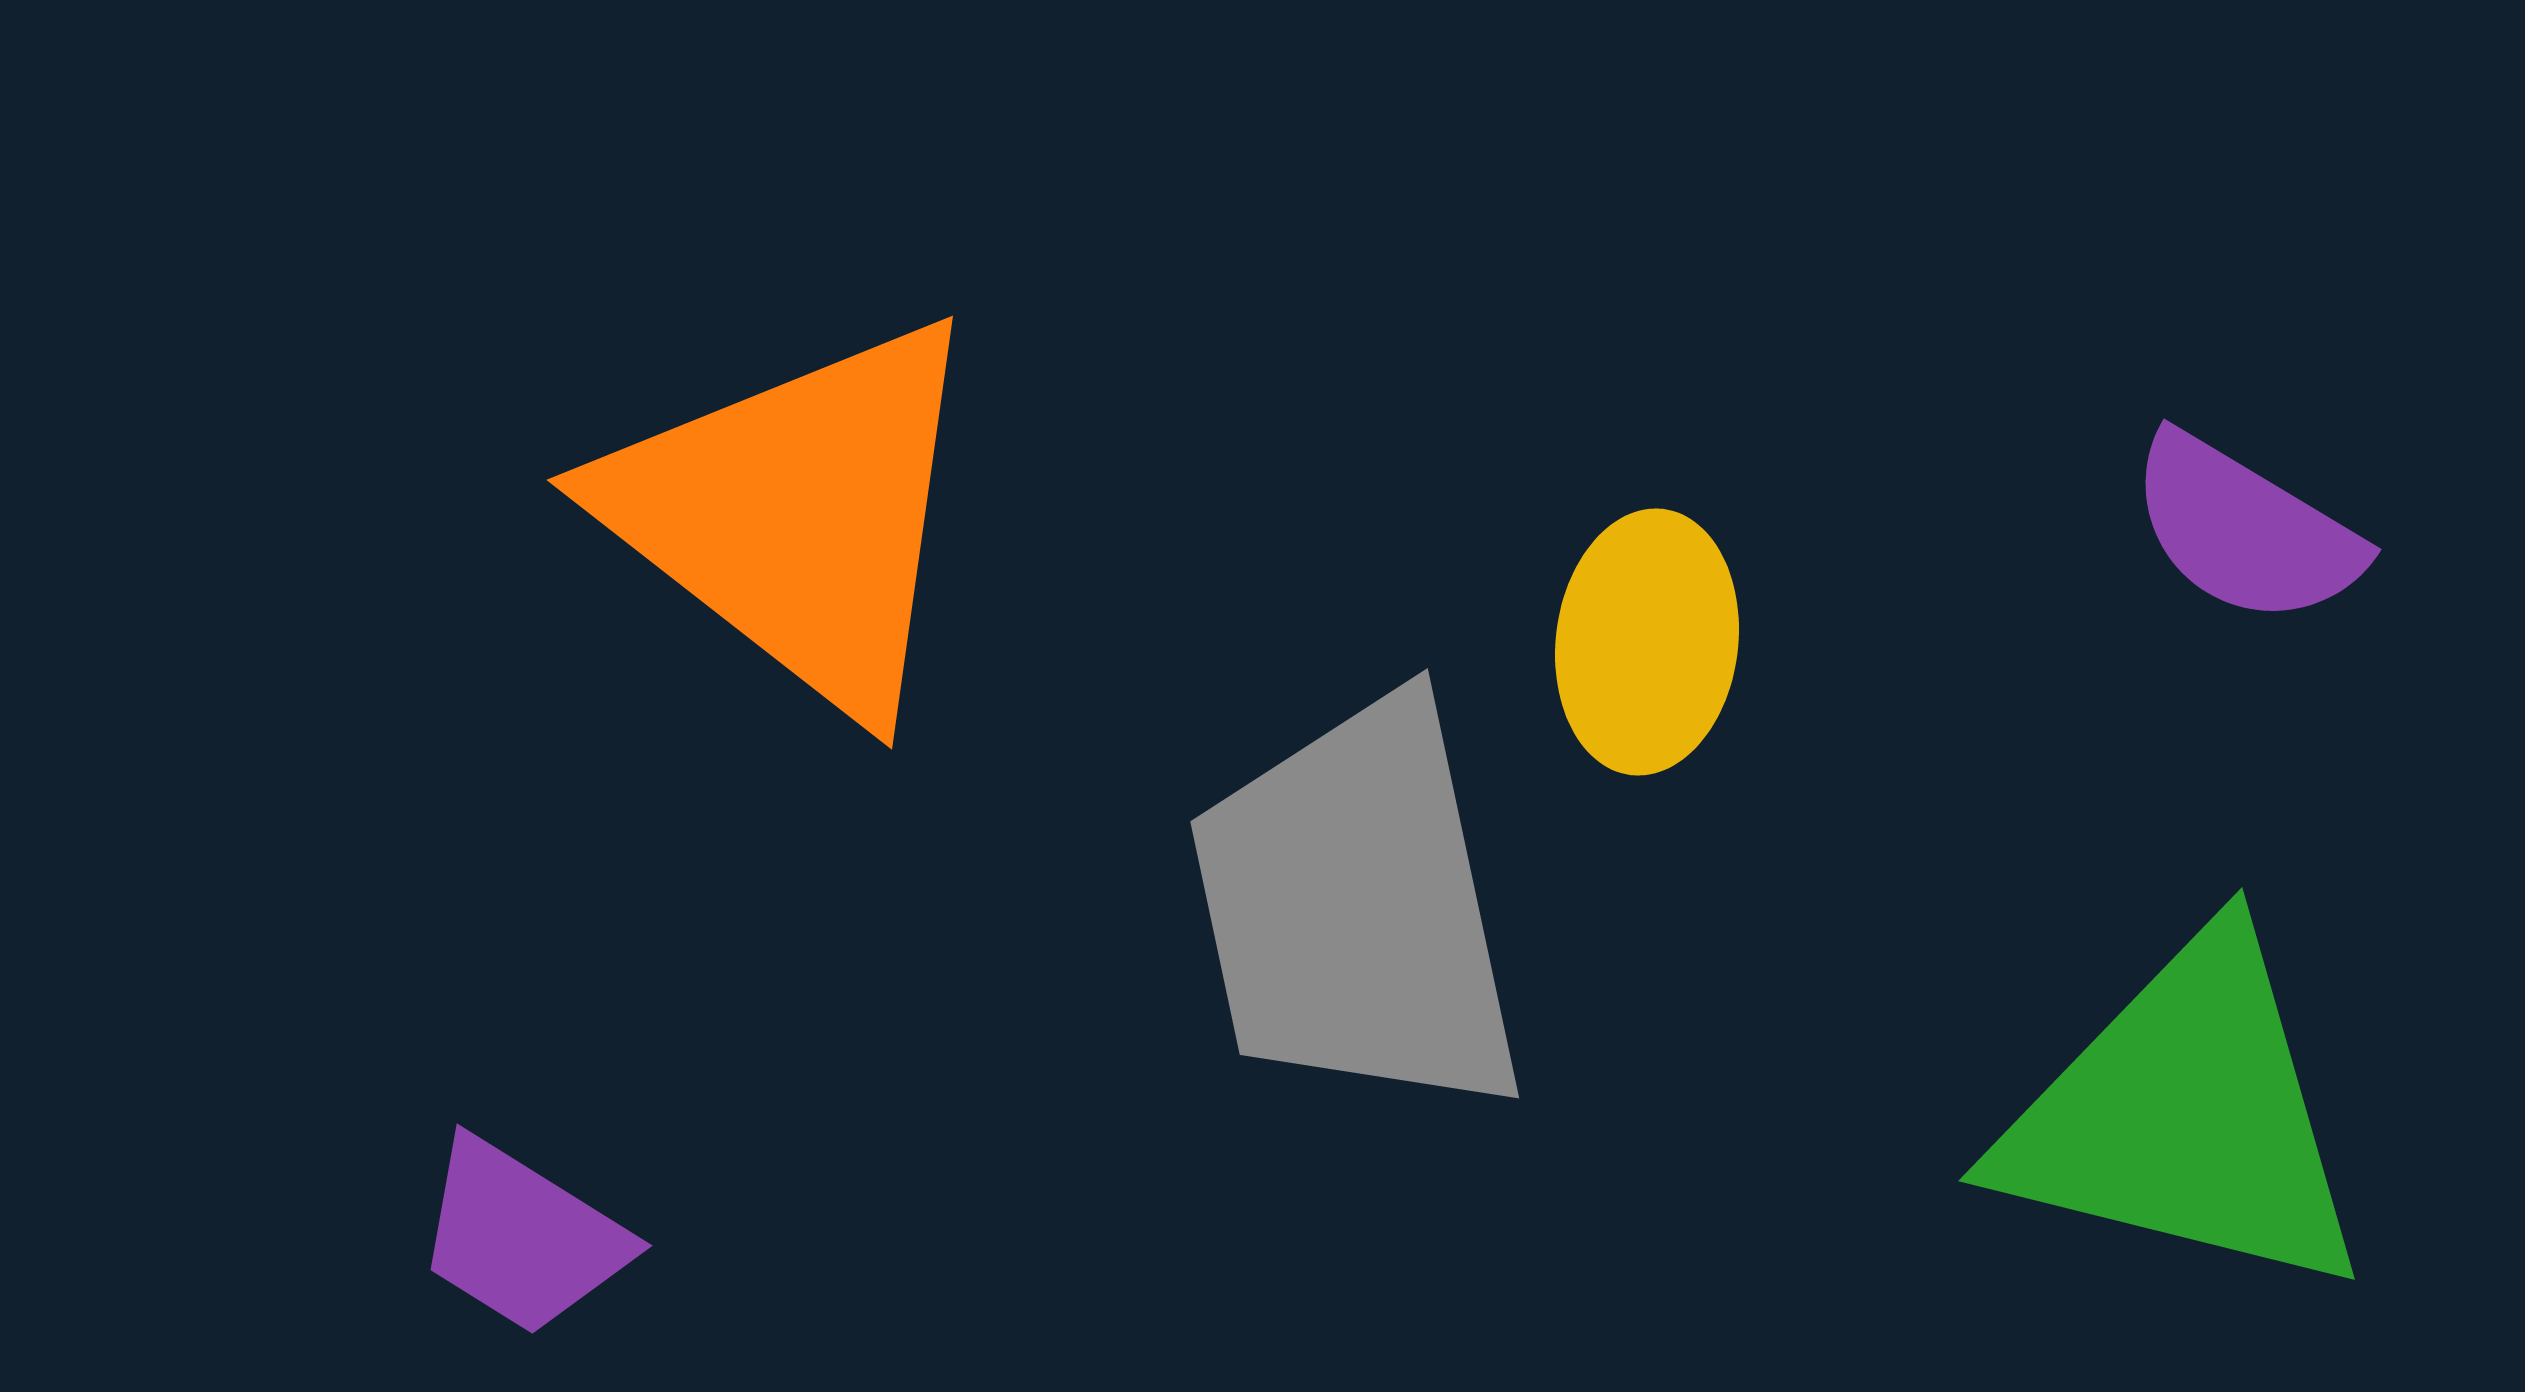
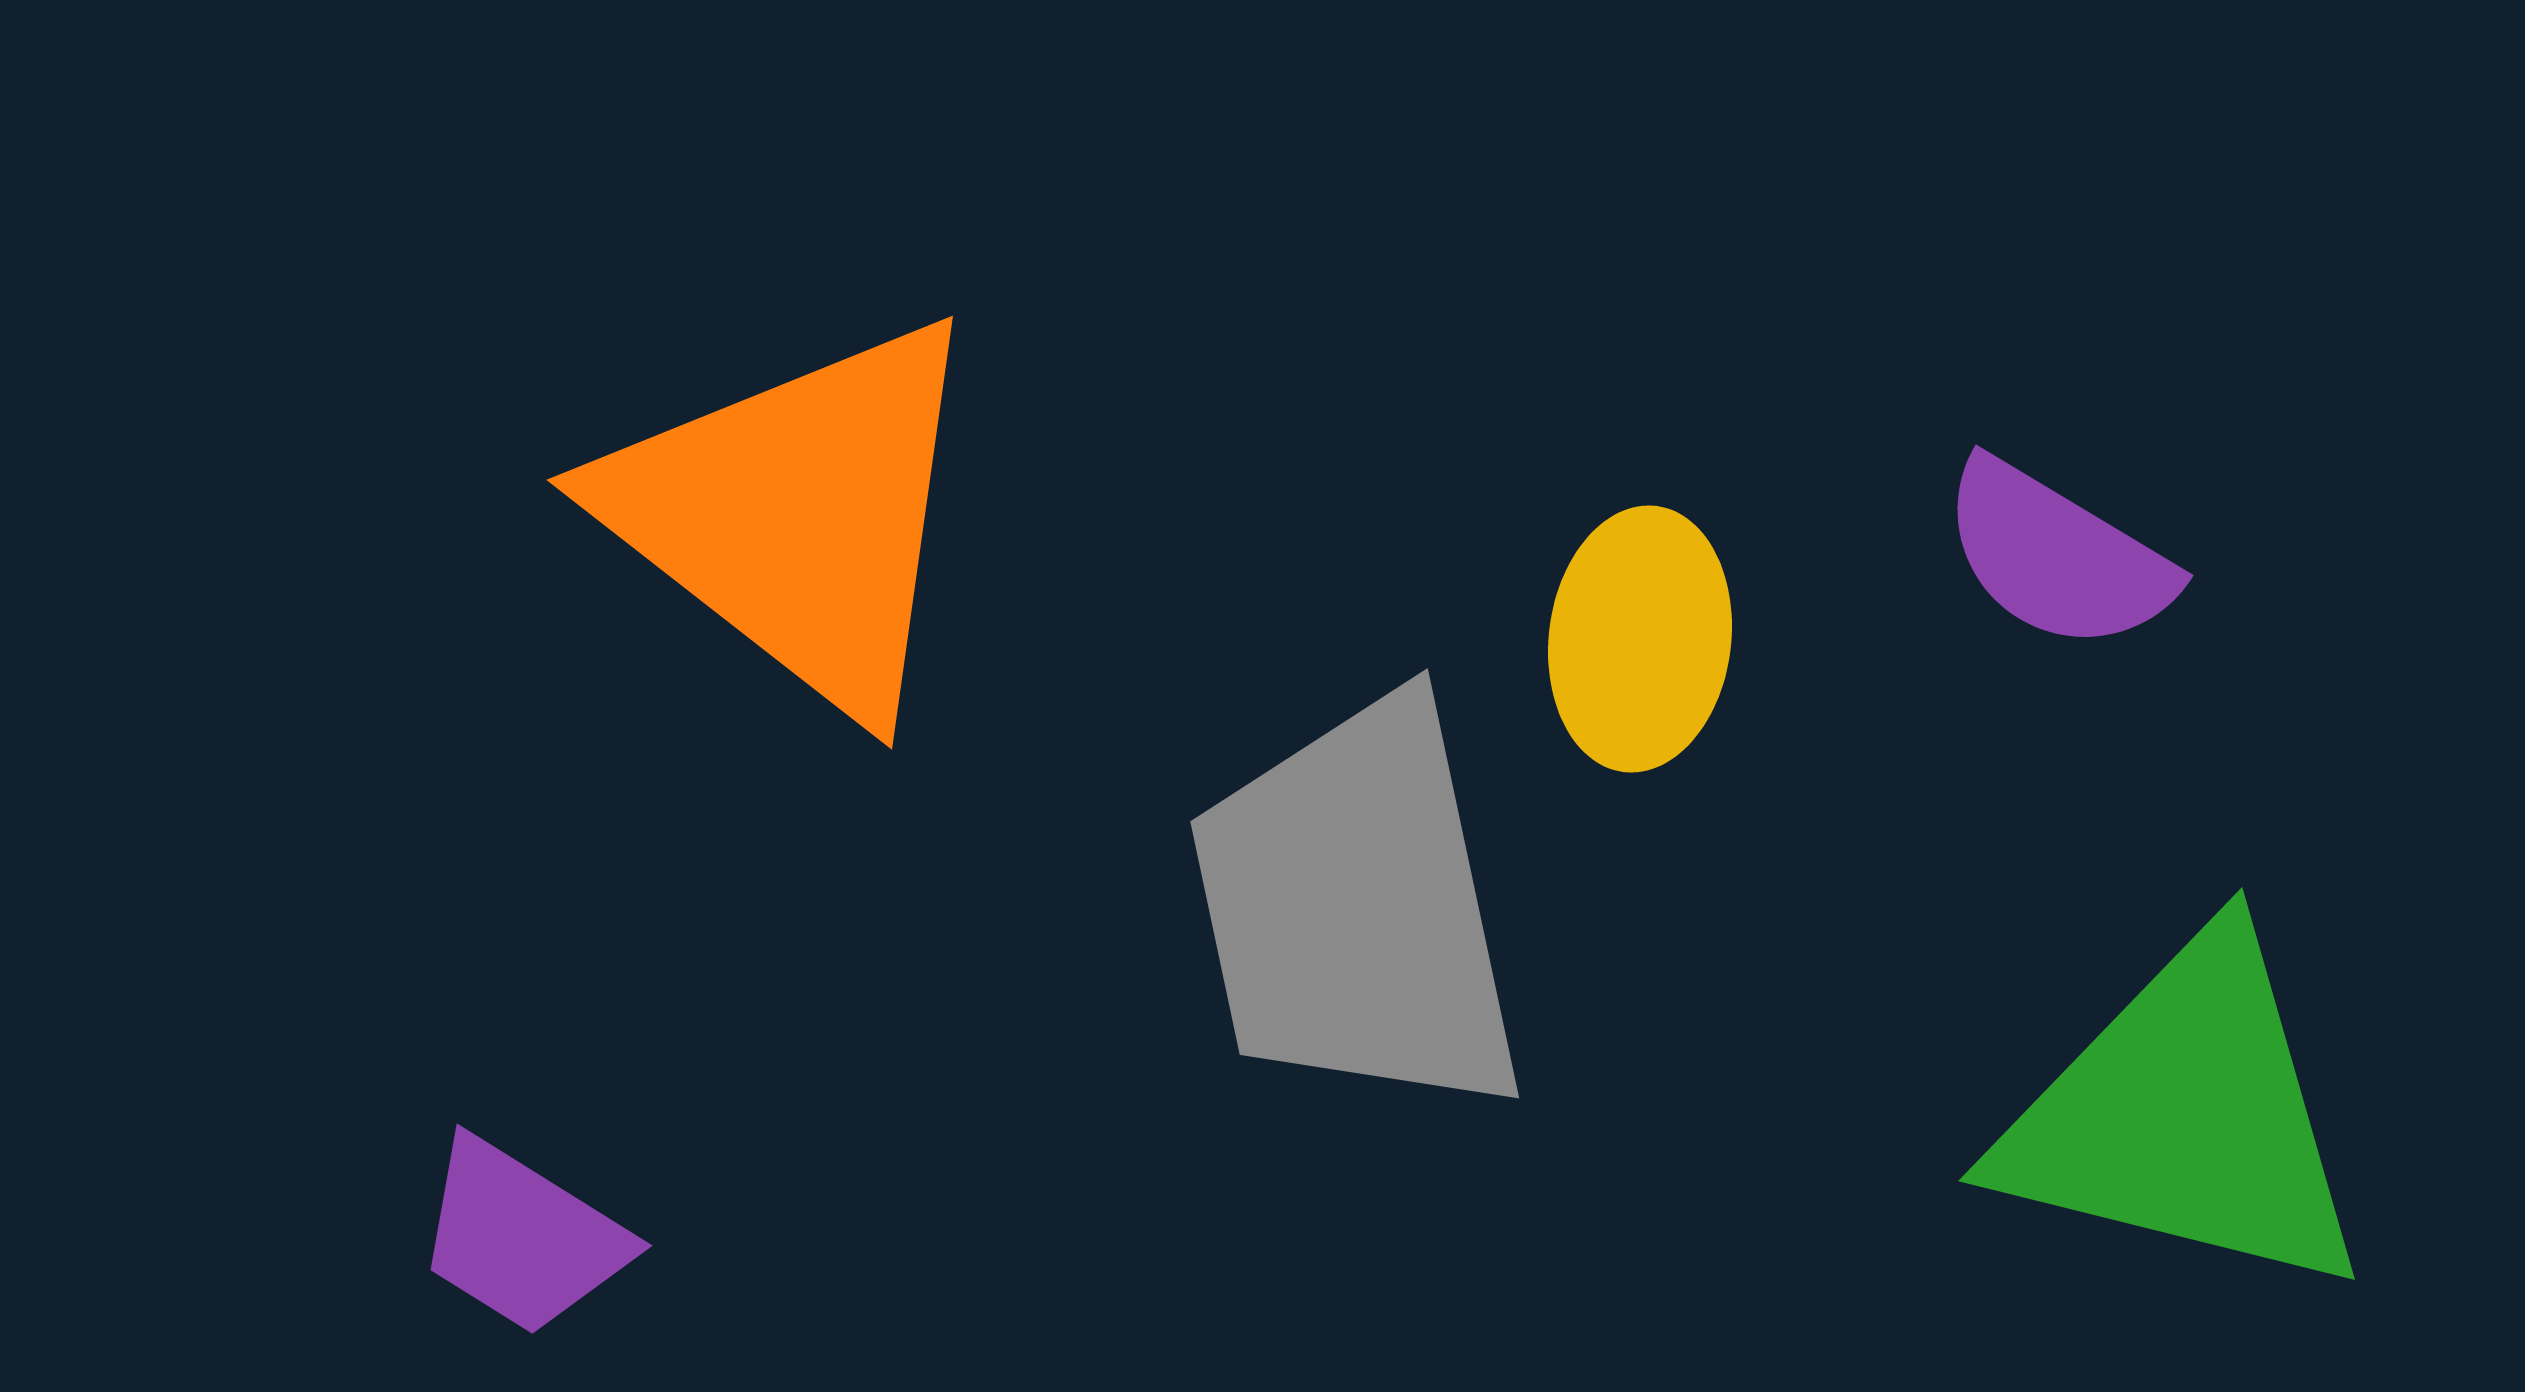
purple semicircle: moved 188 px left, 26 px down
yellow ellipse: moved 7 px left, 3 px up
